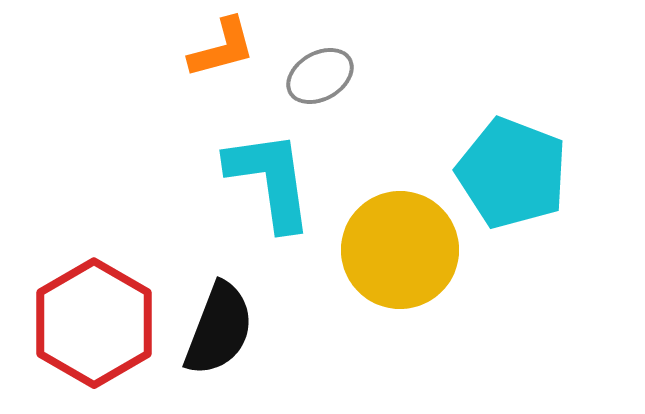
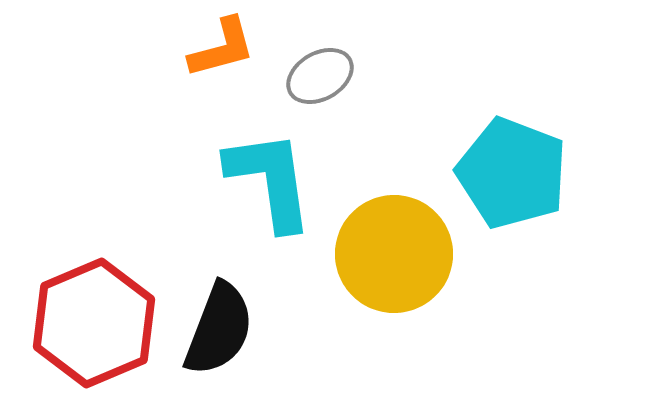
yellow circle: moved 6 px left, 4 px down
red hexagon: rotated 7 degrees clockwise
